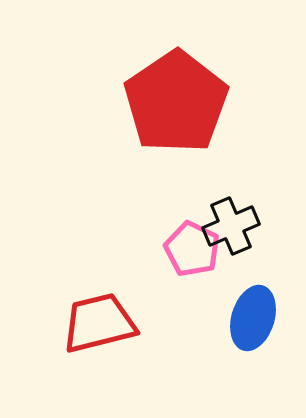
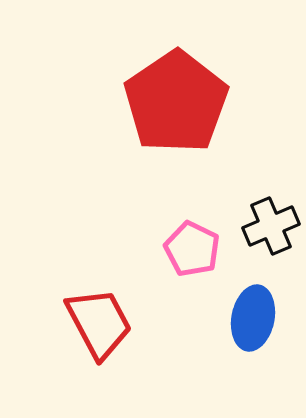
black cross: moved 40 px right
blue ellipse: rotated 6 degrees counterclockwise
red trapezoid: rotated 76 degrees clockwise
